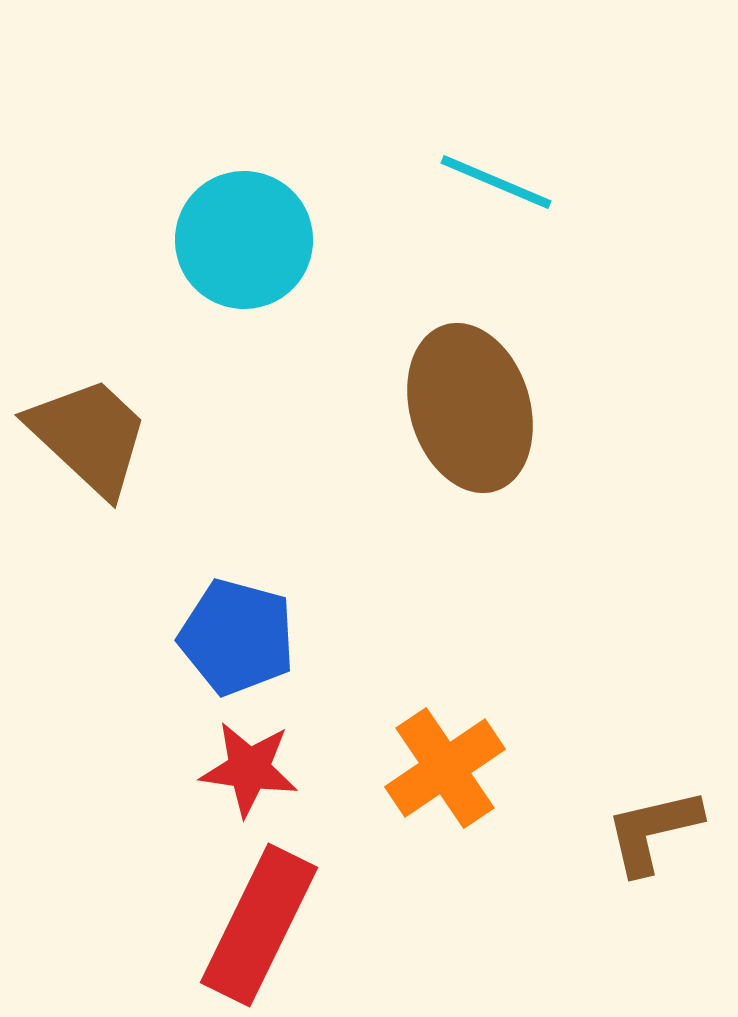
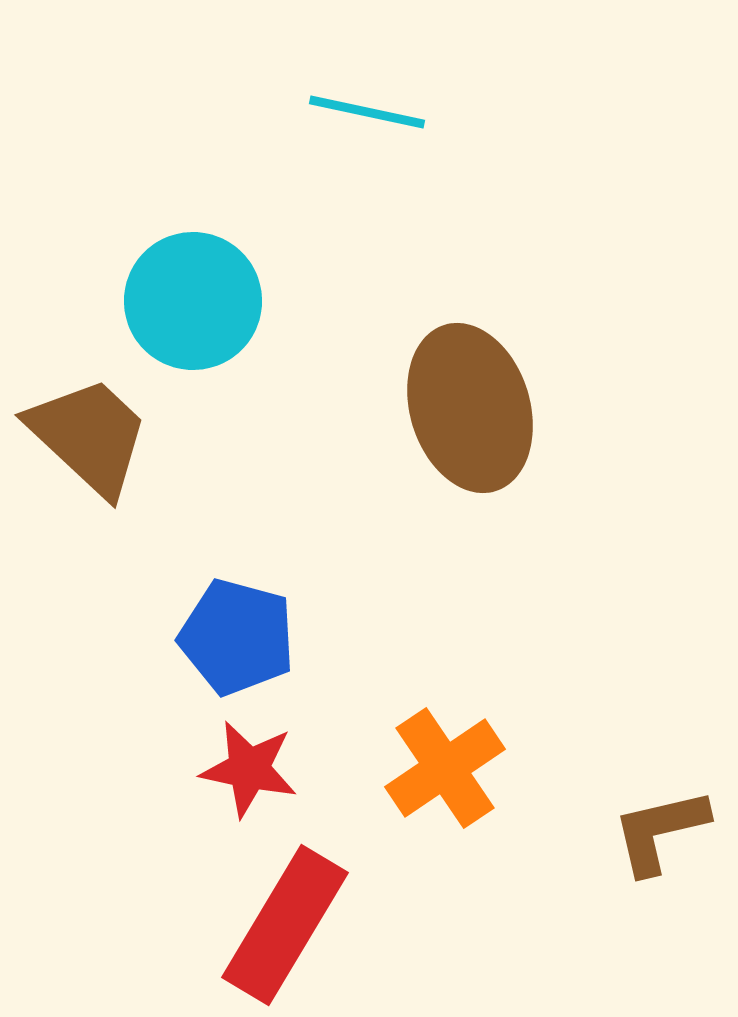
cyan line: moved 129 px left, 70 px up; rotated 11 degrees counterclockwise
cyan circle: moved 51 px left, 61 px down
red star: rotated 4 degrees clockwise
brown L-shape: moved 7 px right
red rectangle: moved 26 px right; rotated 5 degrees clockwise
